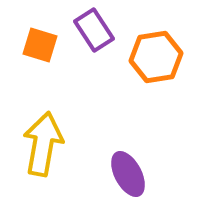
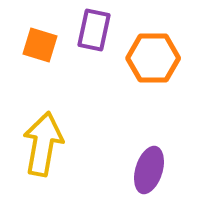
purple rectangle: rotated 45 degrees clockwise
orange hexagon: moved 3 px left, 1 px down; rotated 9 degrees clockwise
purple ellipse: moved 21 px right, 4 px up; rotated 45 degrees clockwise
